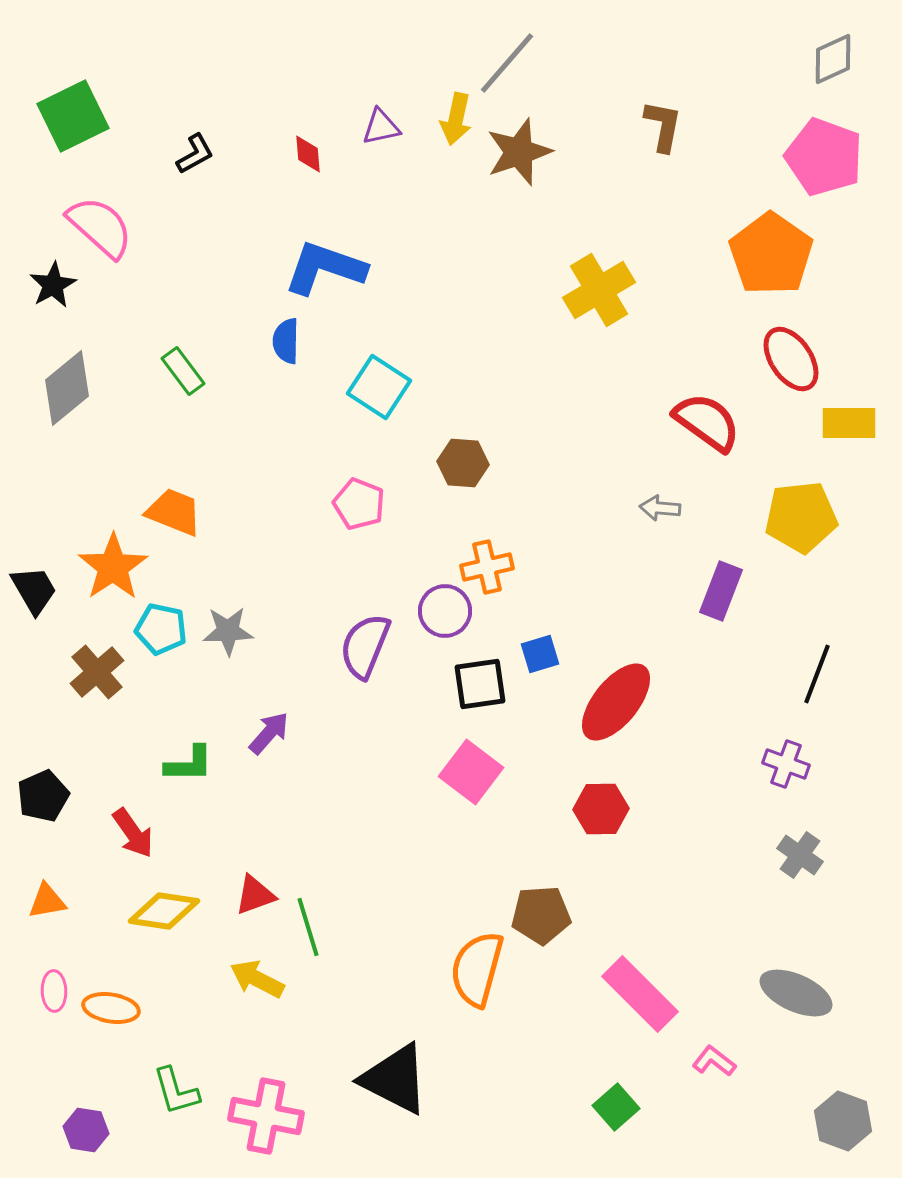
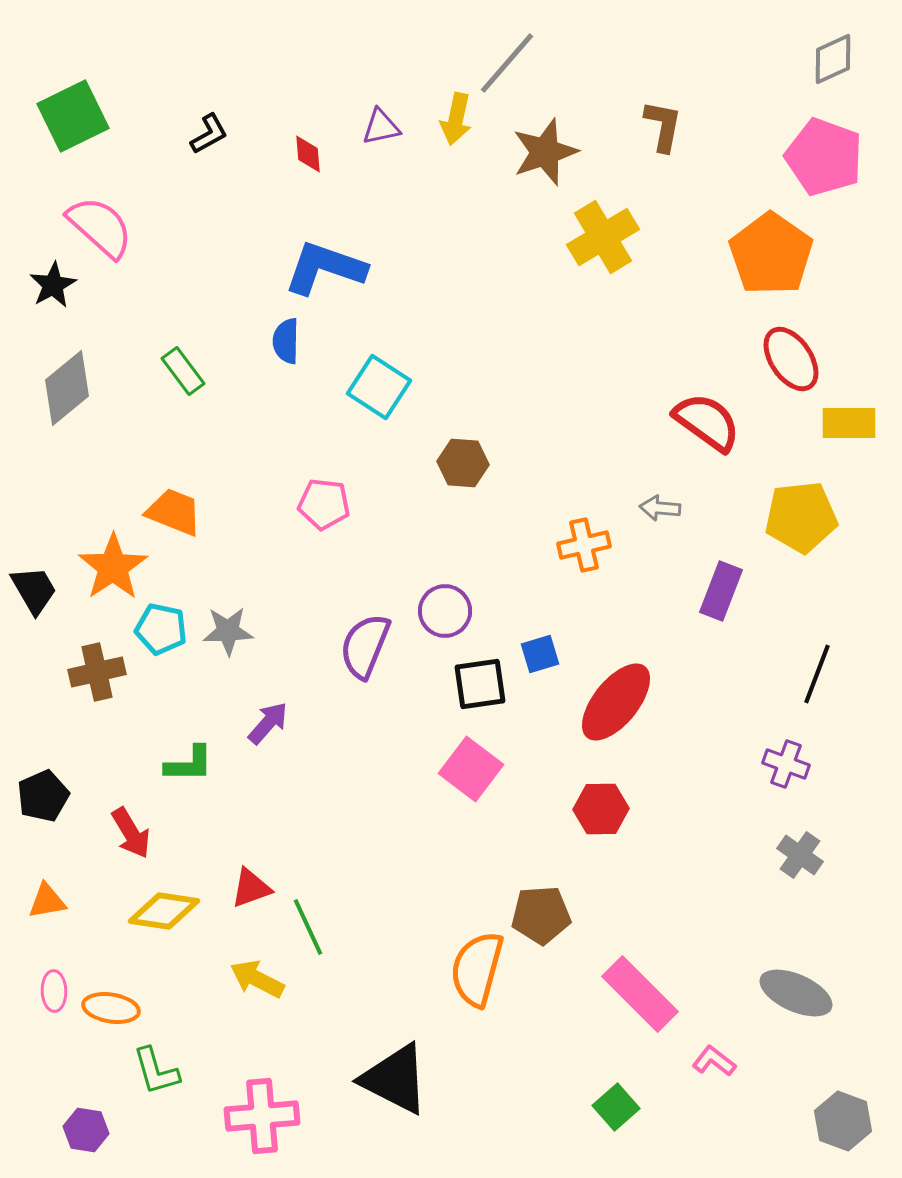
brown star at (519, 152): moved 26 px right
black L-shape at (195, 154): moved 14 px right, 20 px up
yellow cross at (599, 290): moved 4 px right, 53 px up
pink pentagon at (359, 504): moved 35 px left; rotated 15 degrees counterclockwise
orange cross at (487, 567): moved 97 px right, 22 px up
brown cross at (97, 672): rotated 28 degrees clockwise
purple arrow at (269, 733): moved 1 px left, 10 px up
pink square at (471, 772): moved 3 px up
red arrow at (133, 833): moved 2 px left; rotated 4 degrees clockwise
red triangle at (255, 895): moved 4 px left, 7 px up
green line at (308, 927): rotated 8 degrees counterclockwise
green L-shape at (176, 1091): moved 20 px left, 20 px up
pink cross at (266, 1116): moved 4 px left; rotated 16 degrees counterclockwise
